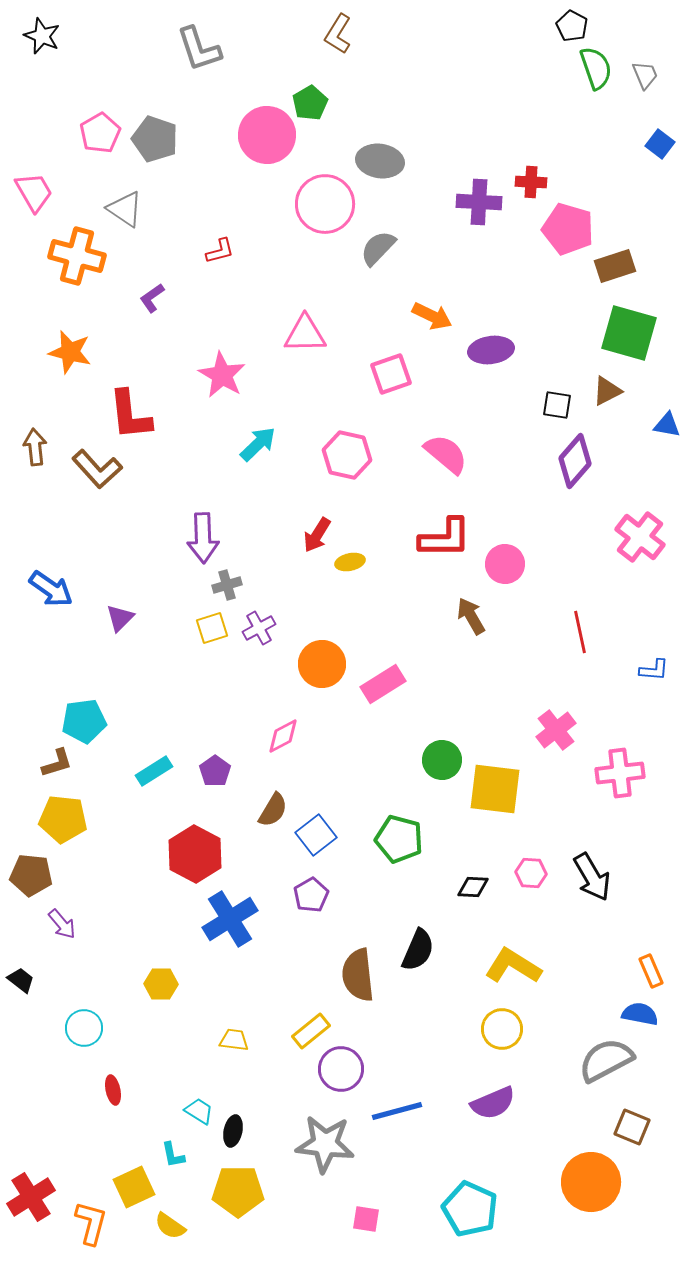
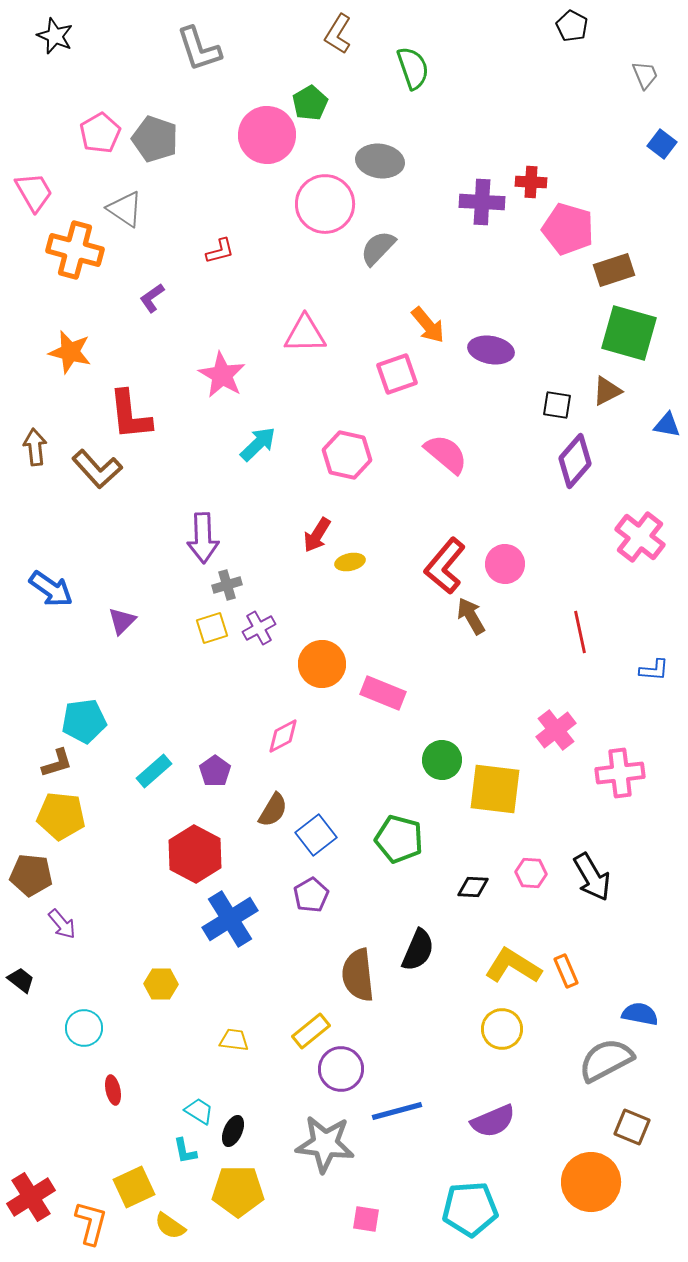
black star at (42, 36): moved 13 px right
green semicircle at (596, 68): moved 183 px left
blue square at (660, 144): moved 2 px right
purple cross at (479, 202): moved 3 px right
orange cross at (77, 256): moved 2 px left, 6 px up
brown rectangle at (615, 266): moved 1 px left, 4 px down
orange arrow at (432, 316): moved 4 px left, 9 px down; rotated 24 degrees clockwise
purple ellipse at (491, 350): rotated 18 degrees clockwise
pink square at (391, 374): moved 6 px right
red L-shape at (445, 538): moved 28 px down; rotated 130 degrees clockwise
purple triangle at (120, 618): moved 2 px right, 3 px down
pink rectangle at (383, 684): moved 9 px down; rotated 54 degrees clockwise
cyan rectangle at (154, 771): rotated 9 degrees counterclockwise
yellow pentagon at (63, 819): moved 2 px left, 3 px up
orange rectangle at (651, 971): moved 85 px left
purple semicircle at (493, 1103): moved 18 px down
black ellipse at (233, 1131): rotated 12 degrees clockwise
cyan L-shape at (173, 1155): moved 12 px right, 4 px up
cyan pentagon at (470, 1209): rotated 28 degrees counterclockwise
